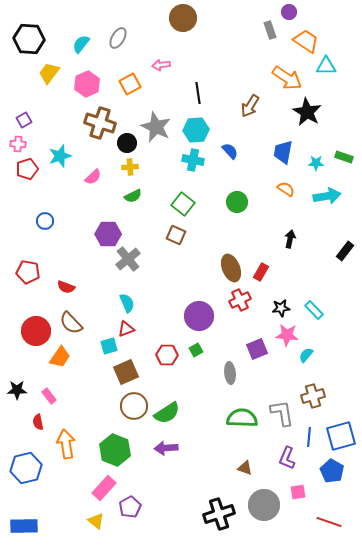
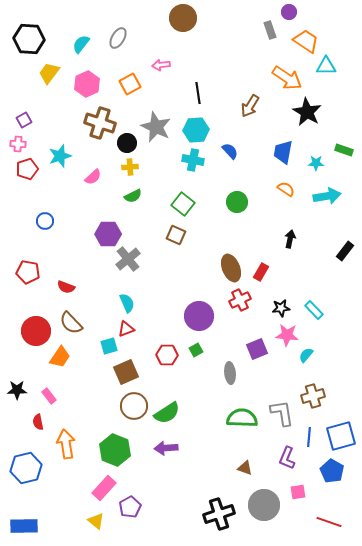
green rectangle at (344, 157): moved 7 px up
